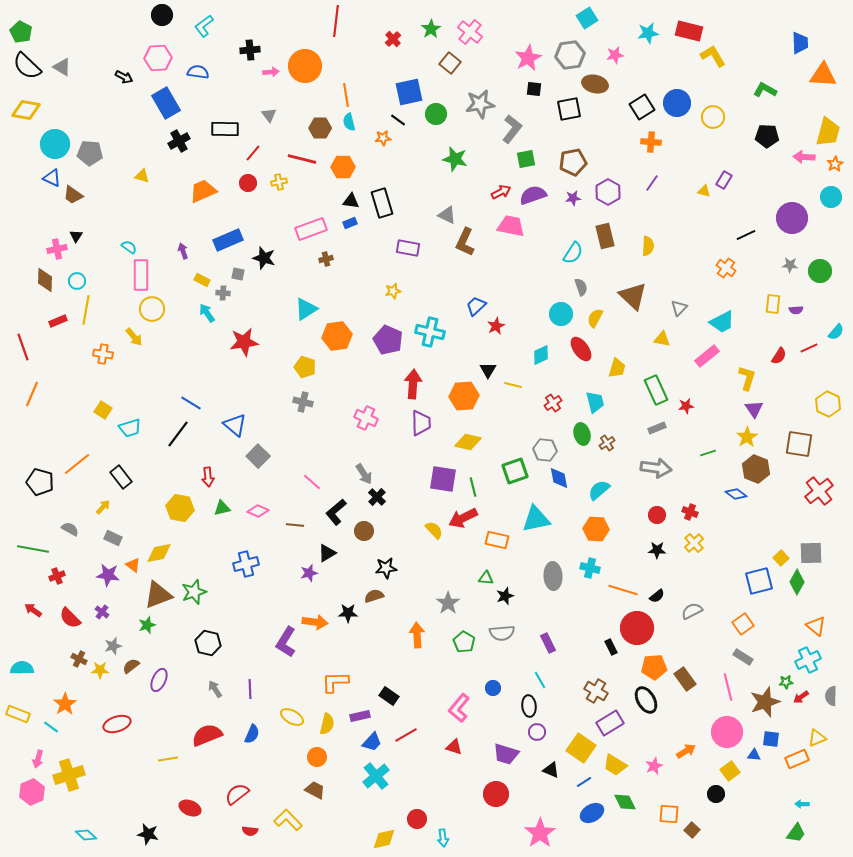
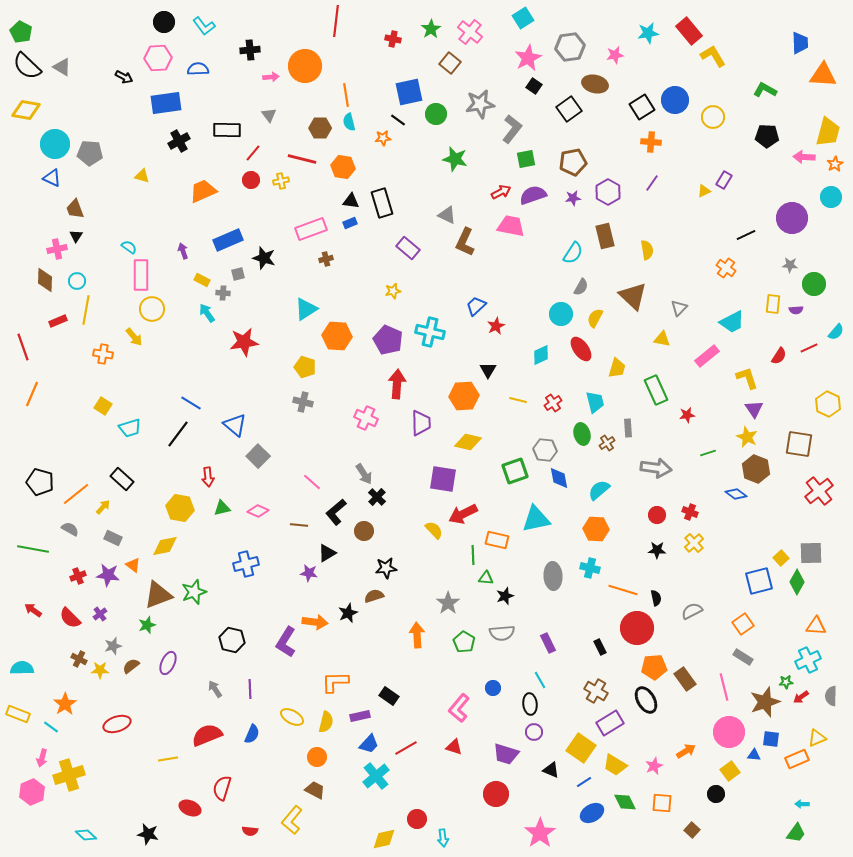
black circle at (162, 15): moved 2 px right, 7 px down
cyan square at (587, 18): moved 64 px left
cyan L-shape at (204, 26): rotated 90 degrees counterclockwise
red rectangle at (689, 31): rotated 36 degrees clockwise
red cross at (393, 39): rotated 35 degrees counterclockwise
gray hexagon at (570, 55): moved 8 px up
blue semicircle at (198, 72): moved 3 px up; rotated 10 degrees counterclockwise
pink arrow at (271, 72): moved 5 px down
black square at (534, 89): moved 3 px up; rotated 28 degrees clockwise
blue rectangle at (166, 103): rotated 68 degrees counterclockwise
blue circle at (677, 103): moved 2 px left, 3 px up
black square at (569, 109): rotated 25 degrees counterclockwise
black rectangle at (225, 129): moved 2 px right, 1 px down
orange hexagon at (343, 167): rotated 10 degrees clockwise
yellow cross at (279, 182): moved 2 px right, 1 px up
red circle at (248, 183): moved 3 px right, 3 px up
yellow triangle at (704, 191): rotated 40 degrees counterclockwise
brown trapezoid at (73, 195): moved 2 px right, 14 px down; rotated 35 degrees clockwise
yellow semicircle at (648, 246): moved 1 px left, 4 px down; rotated 12 degrees counterclockwise
purple rectangle at (408, 248): rotated 30 degrees clockwise
green circle at (820, 271): moved 6 px left, 13 px down
gray square at (238, 274): rotated 24 degrees counterclockwise
gray semicircle at (581, 287): rotated 48 degrees clockwise
cyan trapezoid at (722, 322): moved 10 px right
orange hexagon at (337, 336): rotated 12 degrees clockwise
yellow L-shape at (747, 378): rotated 35 degrees counterclockwise
red arrow at (413, 384): moved 16 px left
yellow line at (513, 385): moved 5 px right, 15 px down
red star at (686, 406): moved 1 px right, 9 px down
yellow square at (103, 410): moved 4 px up
gray rectangle at (657, 428): moved 29 px left; rotated 72 degrees counterclockwise
yellow star at (747, 437): rotated 15 degrees counterclockwise
orange line at (77, 464): moved 1 px left, 30 px down
black rectangle at (121, 477): moved 1 px right, 2 px down; rotated 10 degrees counterclockwise
green line at (473, 487): moved 68 px down; rotated 12 degrees clockwise
red arrow at (463, 518): moved 4 px up
brown line at (295, 525): moved 4 px right
yellow diamond at (159, 553): moved 6 px right, 7 px up
purple star at (309, 573): rotated 24 degrees clockwise
red cross at (57, 576): moved 21 px right
black semicircle at (657, 596): moved 1 px left, 2 px down; rotated 63 degrees counterclockwise
purple cross at (102, 612): moved 2 px left, 2 px down; rotated 16 degrees clockwise
black star at (348, 613): rotated 24 degrees counterclockwise
orange triangle at (816, 626): rotated 35 degrees counterclockwise
black hexagon at (208, 643): moved 24 px right, 3 px up
black rectangle at (611, 647): moved 11 px left
purple ellipse at (159, 680): moved 9 px right, 17 px up
pink line at (728, 687): moved 4 px left
black ellipse at (529, 706): moved 1 px right, 2 px up
yellow semicircle at (327, 724): moved 1 px left, 2 px up
purple circle at (537, 732): moved 3 px left
pink circle at (727, 732): moved 2 px right
red line at (406, 735): moved 13 px down
blue trapezoid at (372, 742): moved 3 px left, 2 px down
pink arrow at (38, 759): moved 4 px right, 1 px up
red semicircle at (237, 794): moved 15 px left, 6 px up; rotated 35 degrees counterclockwise
orange square at (669, 814): moved 7 px left, 11 px up
yellow L-shape at (288, 820): moved 4 px right; rotated 96 degrees counterclockwise
